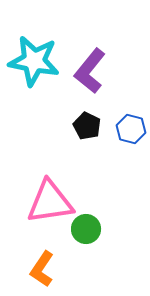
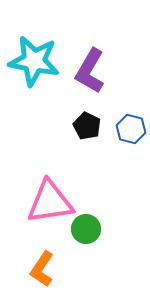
purple L-shape: rotated 9 degrees counterclockwise
